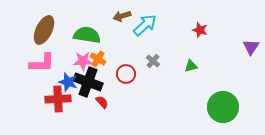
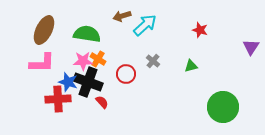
green semicircle: moved 1 px up
